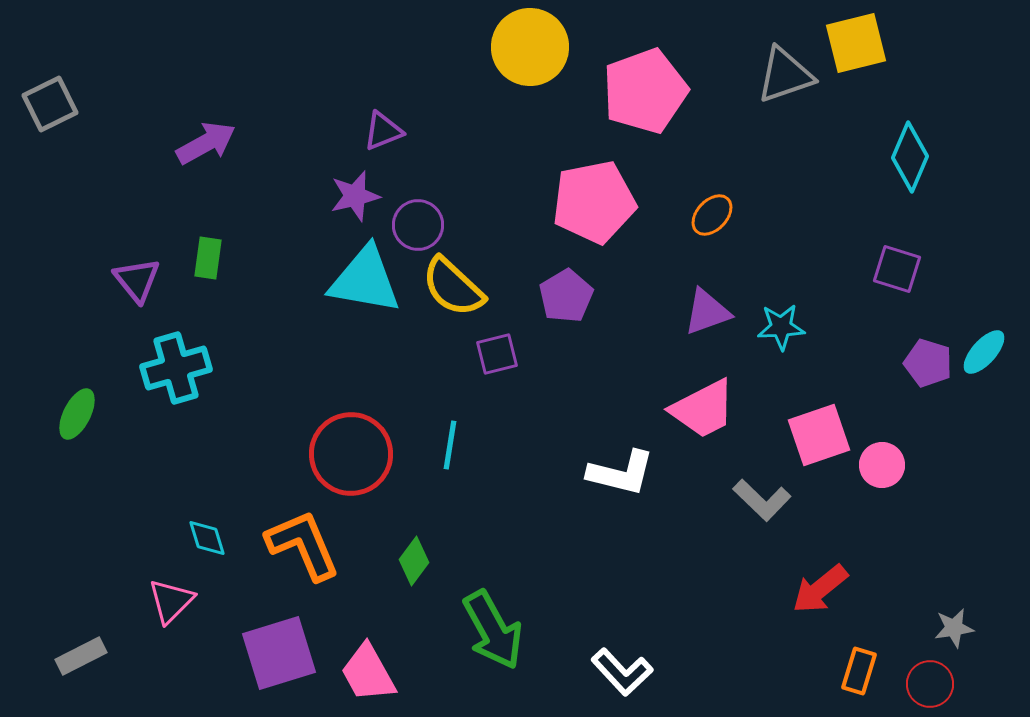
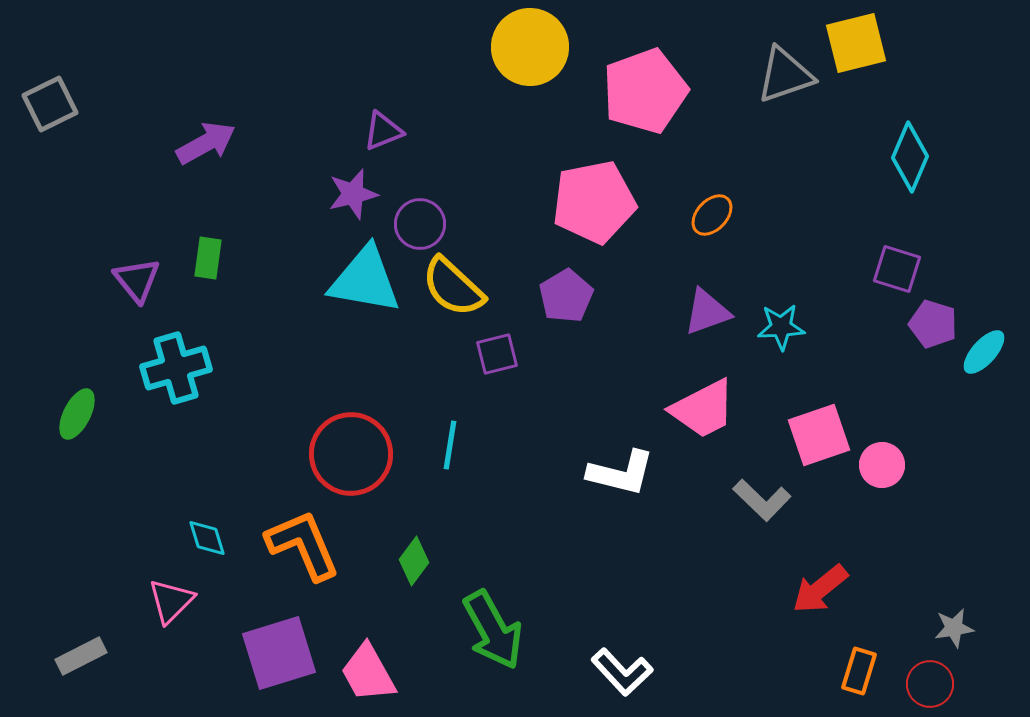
purple star at (355, 196): moved 2 px left, 2 px up
purple circle at (418, 225): moved 2 px right, 1 px up
purple pentagon at (928, 363): moved 5 px right, 39 px up
